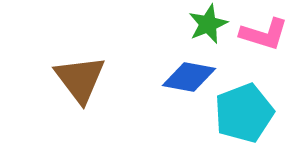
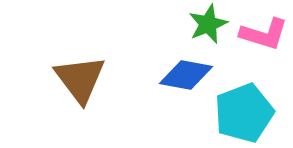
blue diamond: moved 3 px left, 2 px up
